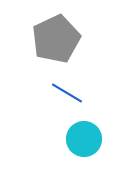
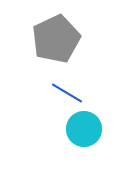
cyan circle: moved 10 px up
